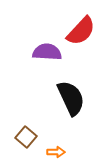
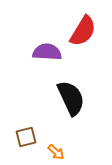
red semicircle: moved 2 px right; rotated 12 degrees counterclockwise
brown square: rotated 35 degrees clockwise
orange arrow: rotated 42 degrees clockwise
